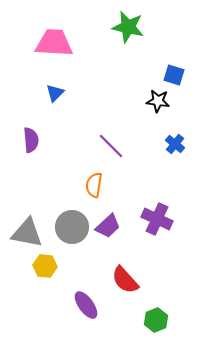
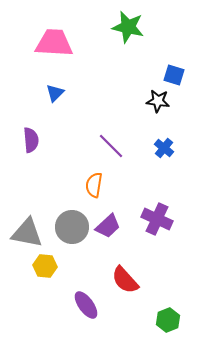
blue cross: moved 11 px left, 4 px down
green hexagon: moved 12 px right
